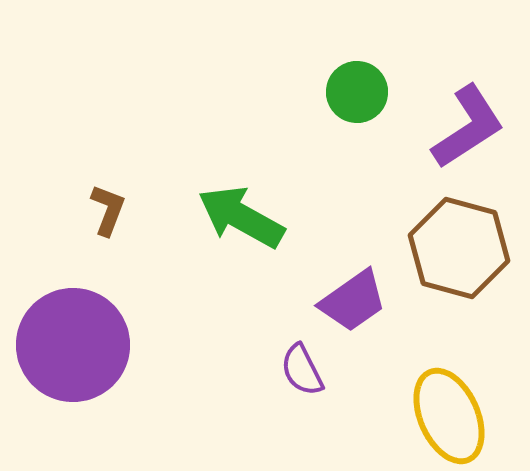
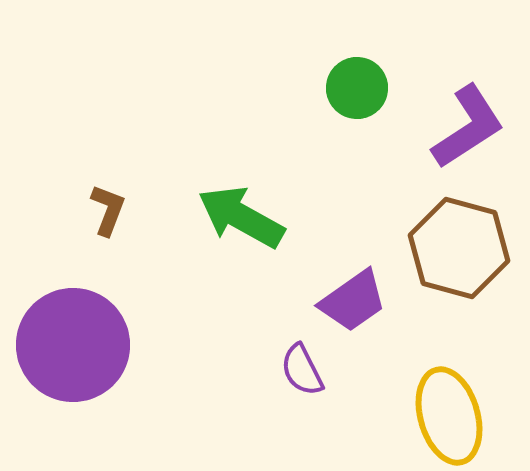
green circle: moved 4 px up
yellow ellipse: rotated 8 degrees clockwise
